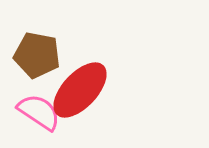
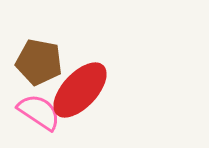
brown pentagon: moved 2 px right, 7 px down
